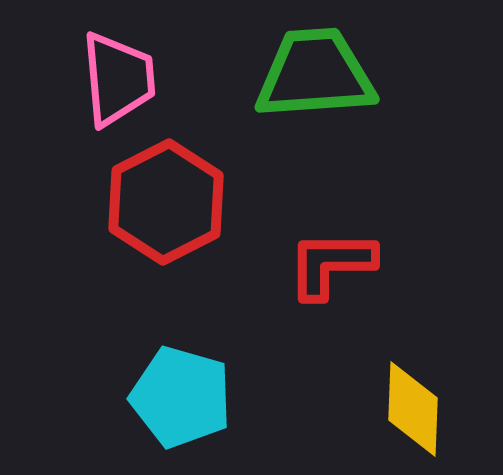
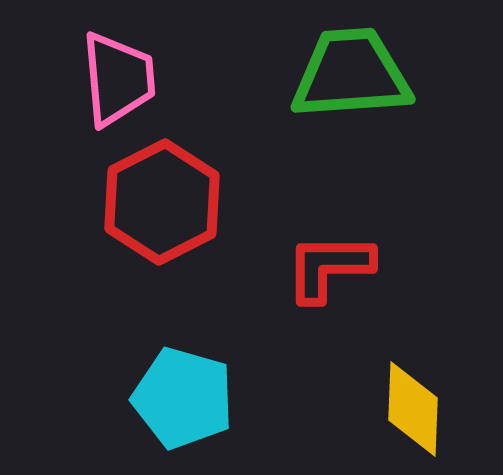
green trapezoid: moved 36 px right
red hexagon: moved 4 px left
red L-shape: moved 2 px left, 3 px down
cyan pentagon: moved 2 px right, 1 px down
